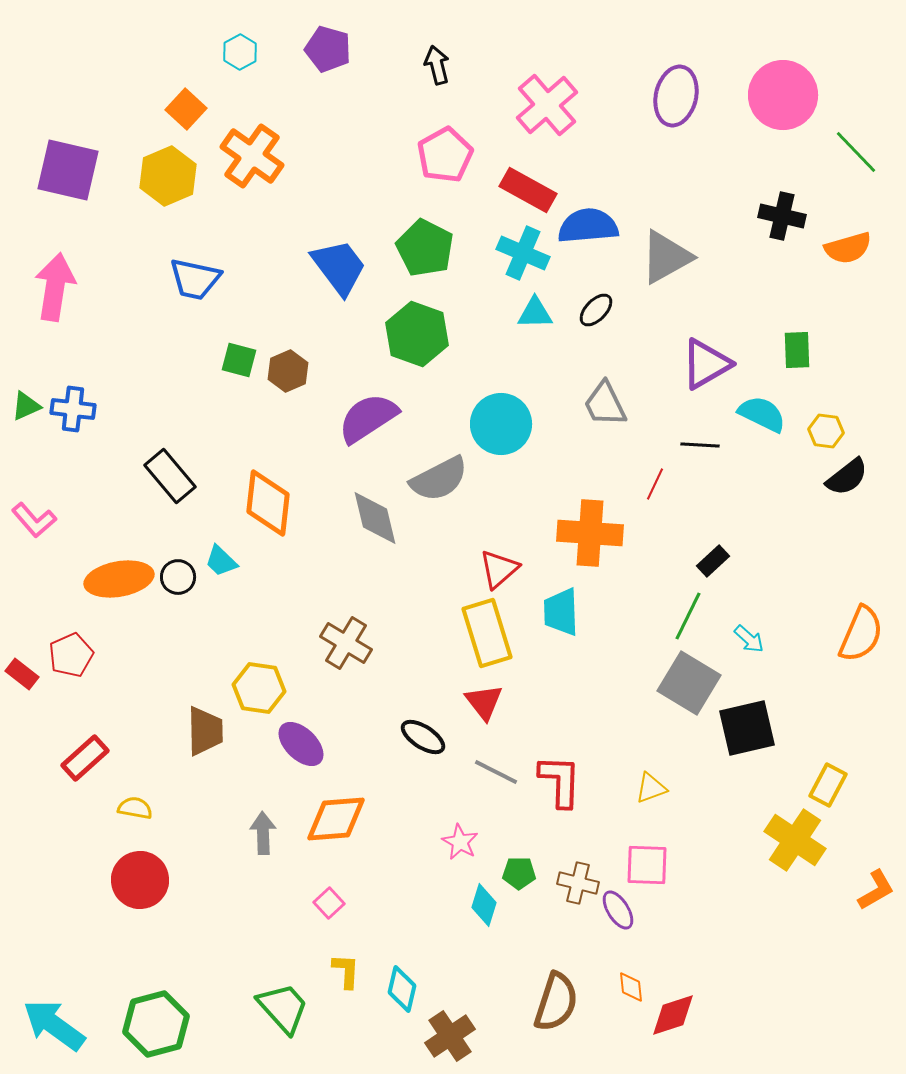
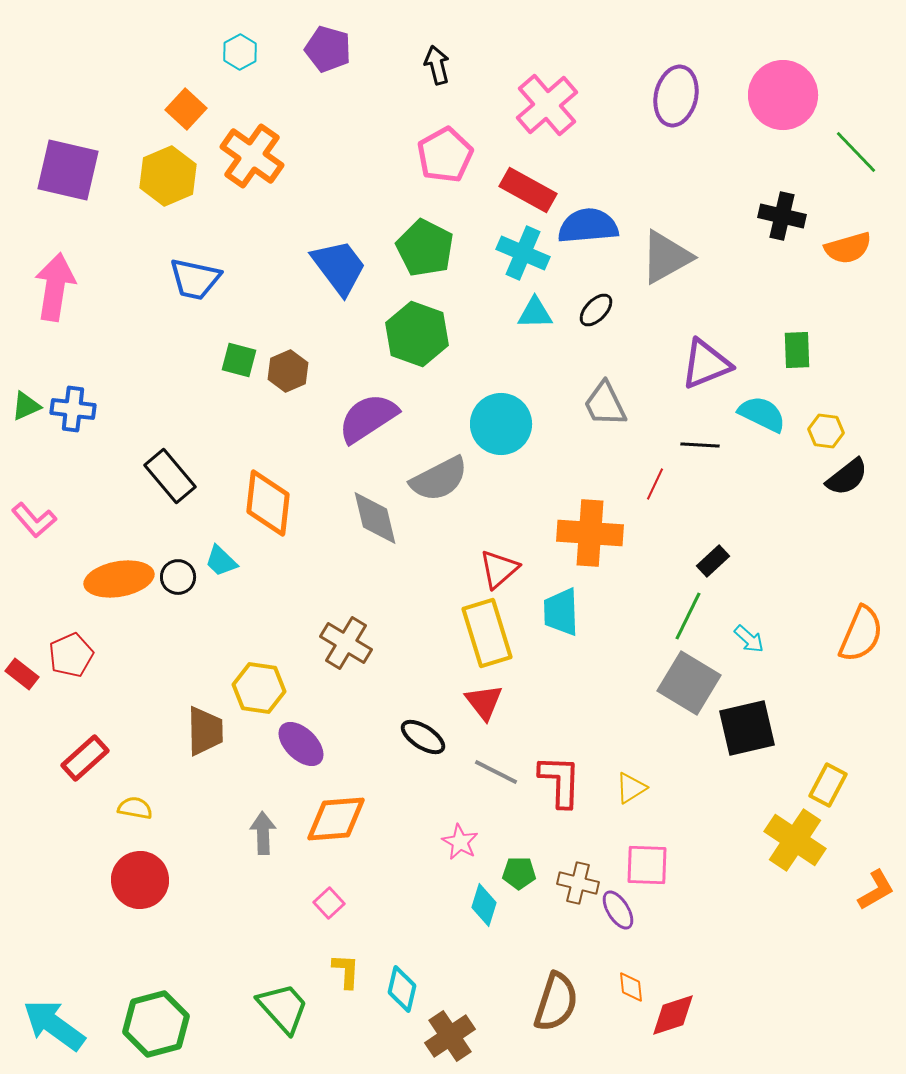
purple triangle at (706, 364): rotated 8 degrees clockwise
yellow triangle at (651, 788): moved 20 px left; rotated 12 degrees counterclockwise
